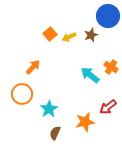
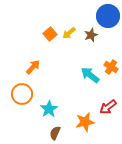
yellow arrow: moved 4 px up; rotated 16 degrees counterclockwise
